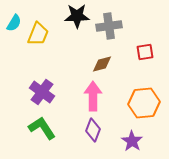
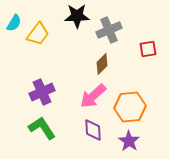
gray cross: moved 4 px down; rotated 15 degrees counterclockwise
yellow trapezoid: rotated 15 degrees clockwise
red square: moved 3 px right, 3 px up
brown diamond: rotated 30 degrees counterclockwise
purple cross: rotated 30 degrees clockwise
pink arrow: rotated 132 degrees counterclockwise
orange hexagon: moved 14 px left, 4 px down
purple diamond: rotated 25 degrees counterclockwise
purple star: moved 3 px left
